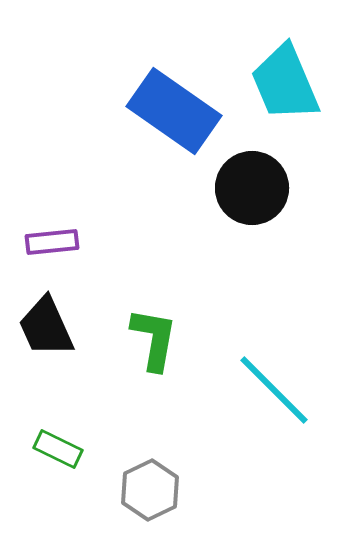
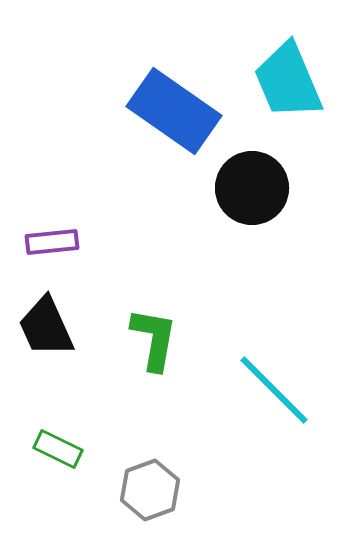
cyan trapezoid: moved 3 px right, 2 px up
gray hexagon: rotated 6 degrees clockwise
